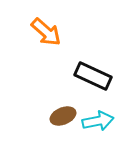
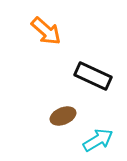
orange arrow: moved 1 px up
cyan arrow: moved 19 px down; rotated 20 degrees counterclockwise
